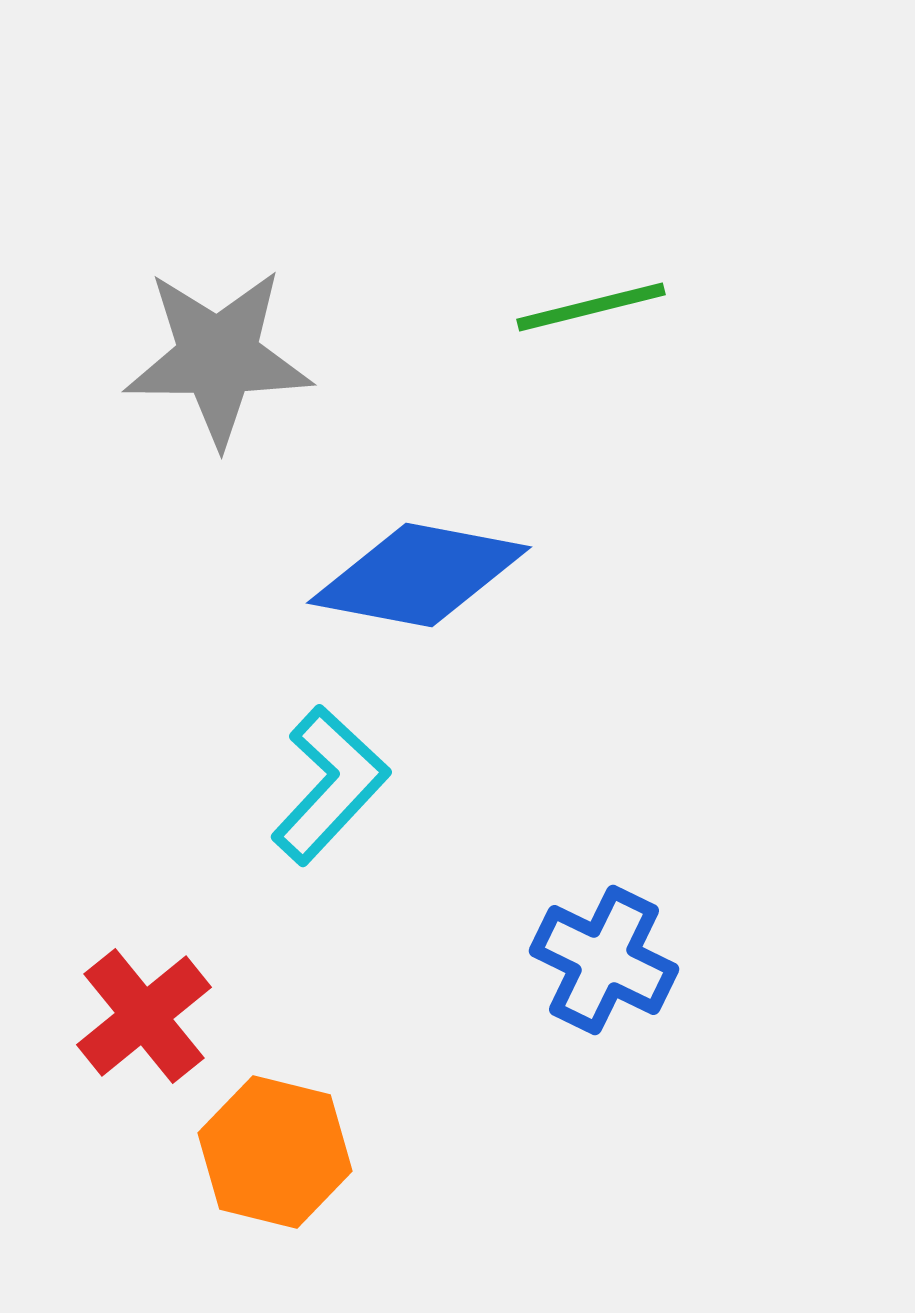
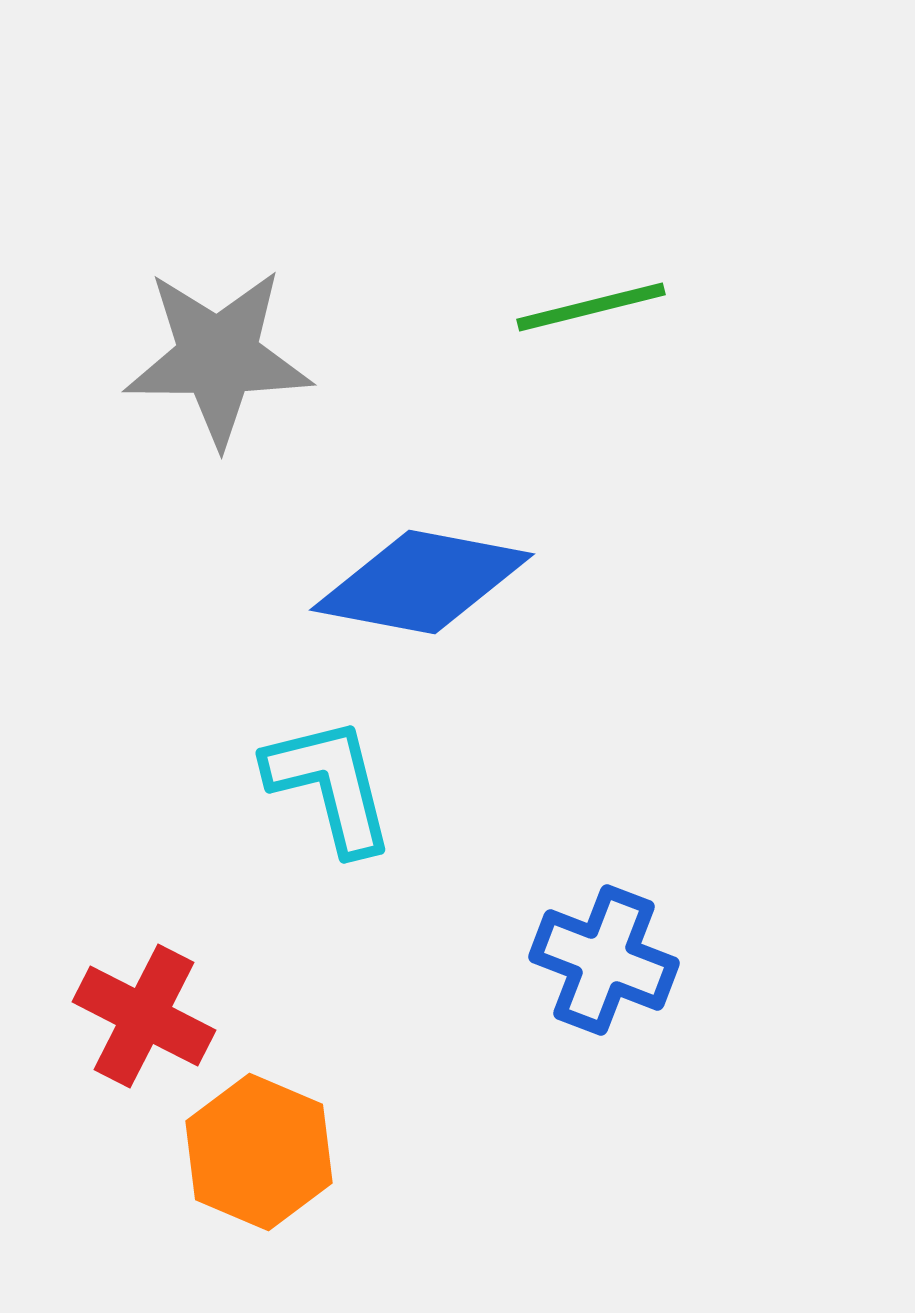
blue diamond: moved 3 px right, 7 px down
cyan L-shape: rotated 57 degrees counterclockwise
blue cross: rotated 5 degrees counterclockwise
red cross: rotated 24 degrees counterclockwise
orange hexagon: moved 16 px left; rotated 9 degrees clockwise
